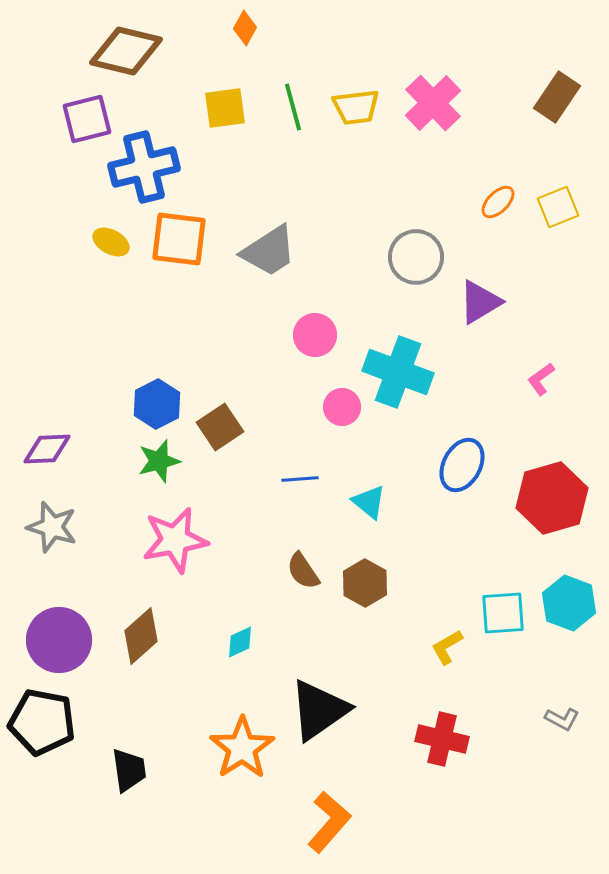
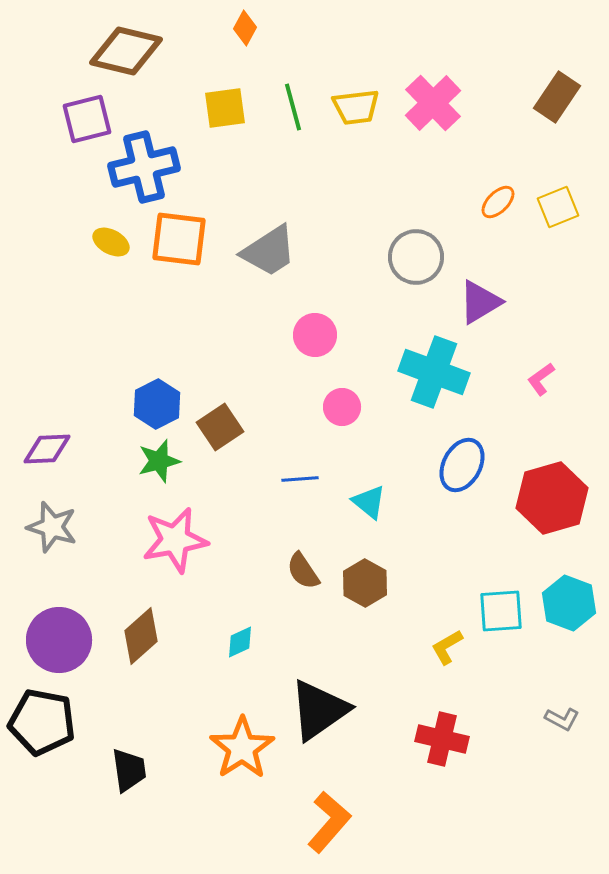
cyan cross at (398, 372): moved 36 px right
cyan square at (503, 613): moved 2 px left, 2 px up
